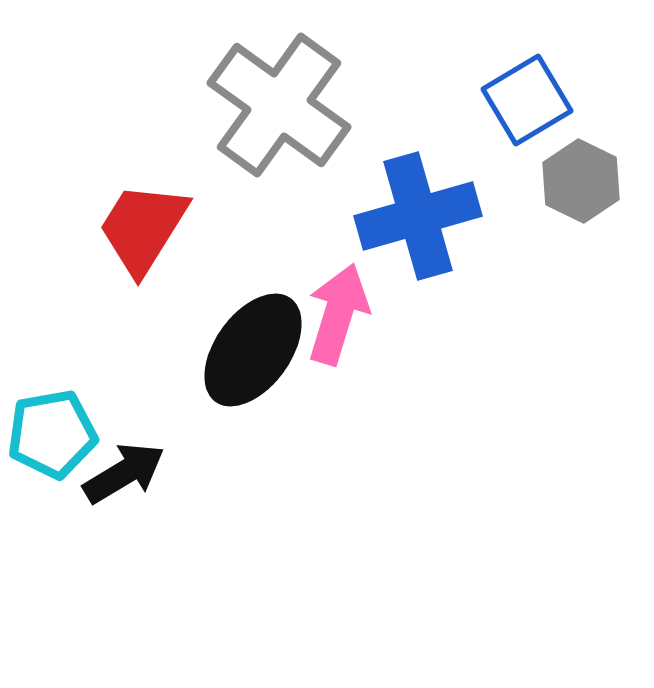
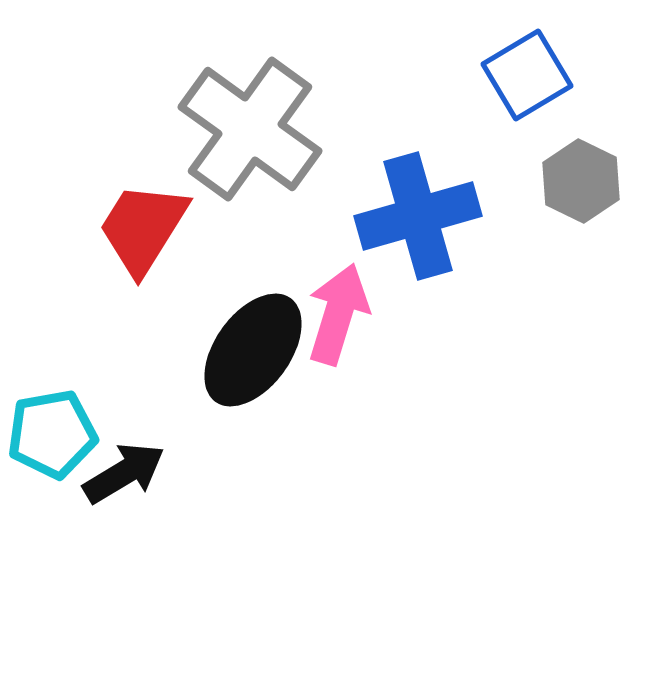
blue square: moved 25 px up
gray cross: moved 29 px left, 24 px down
